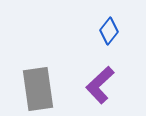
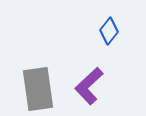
purple L-shape: moved 11 px left, 1 px down
